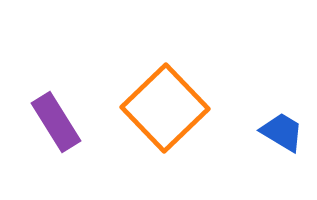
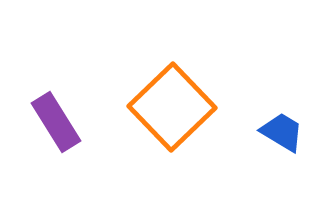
orange square: moved 7 px right, 1 px up
